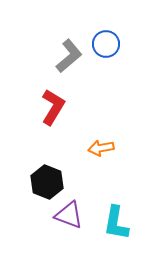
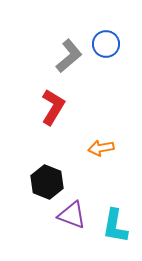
purple triangle: moved 3 px right
cyan L-shape: moved 1 px left, 3 px down
